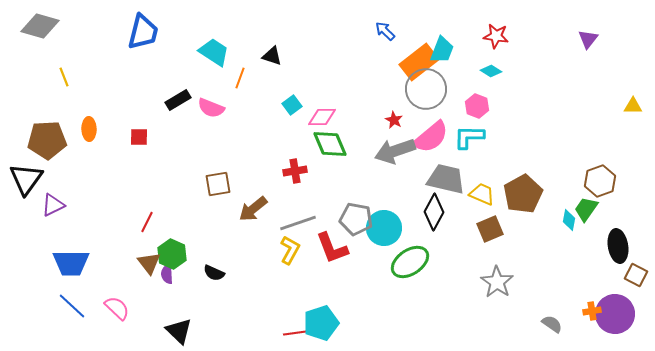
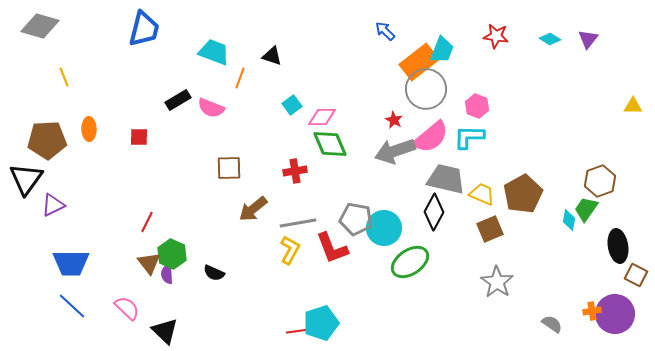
blue trapezoid at (143, 32): moved 1 px right, 3 px up
cyan trapezoid at (214, 52): rotated 12 degrees counterclockwise
cyan diamond at (491, 71): moved 59 px right, 32 px up
brown square at (218, 184): moved 11 px right, 16 px up; rotated 8 degrees clockwise
gray line at (298, 223): rotated 9 degrees clockwise
pink semicircle at (117, 308): moved 10 px right
black triangle at (179, 331): moved 14 px left
red line at (295, 333): moved 3 px right, 2 px up
